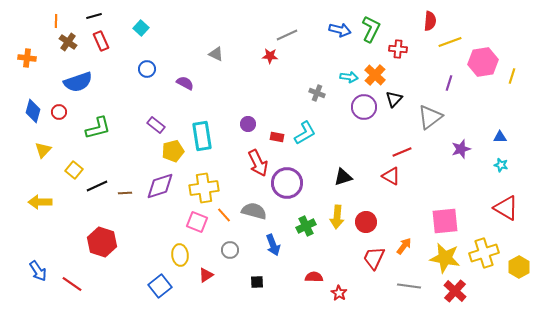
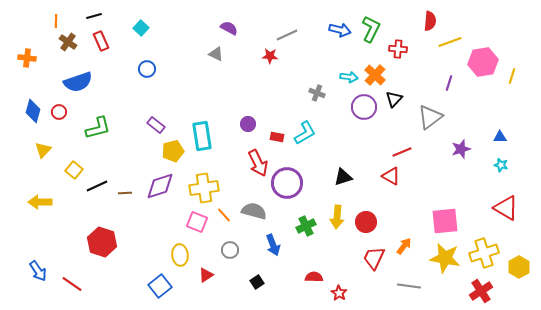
purple semicircle at (185, 83): moved 44 px right, 55 px up
black square at (257, 282): rotated 32 degrees counterclockwise
red cross at (455, 291): moved 26 px right; rotated 15 degrees clockwise
